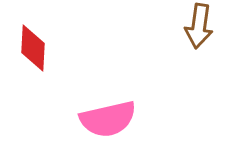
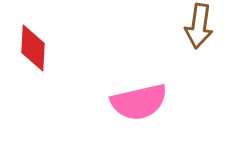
pink semicircle: moved 31 px right, 17 px up
